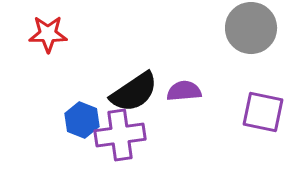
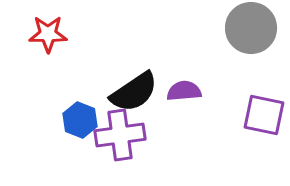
purple square: moved 1 px right, 3 px down
blue hexagon: moved 2 px left
